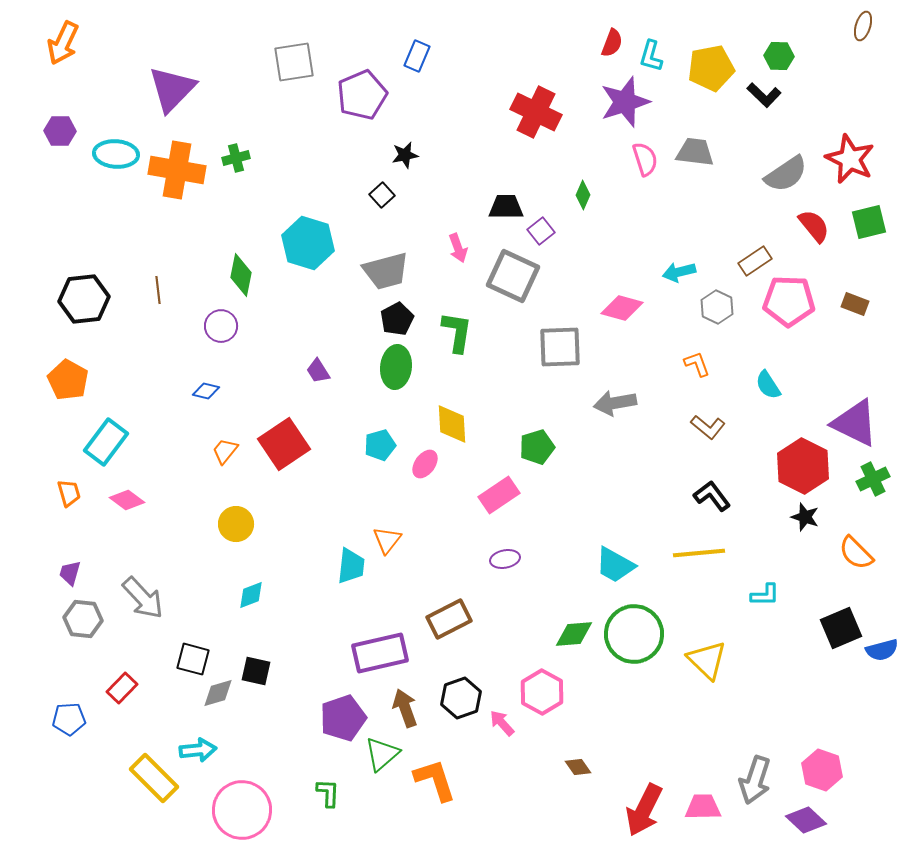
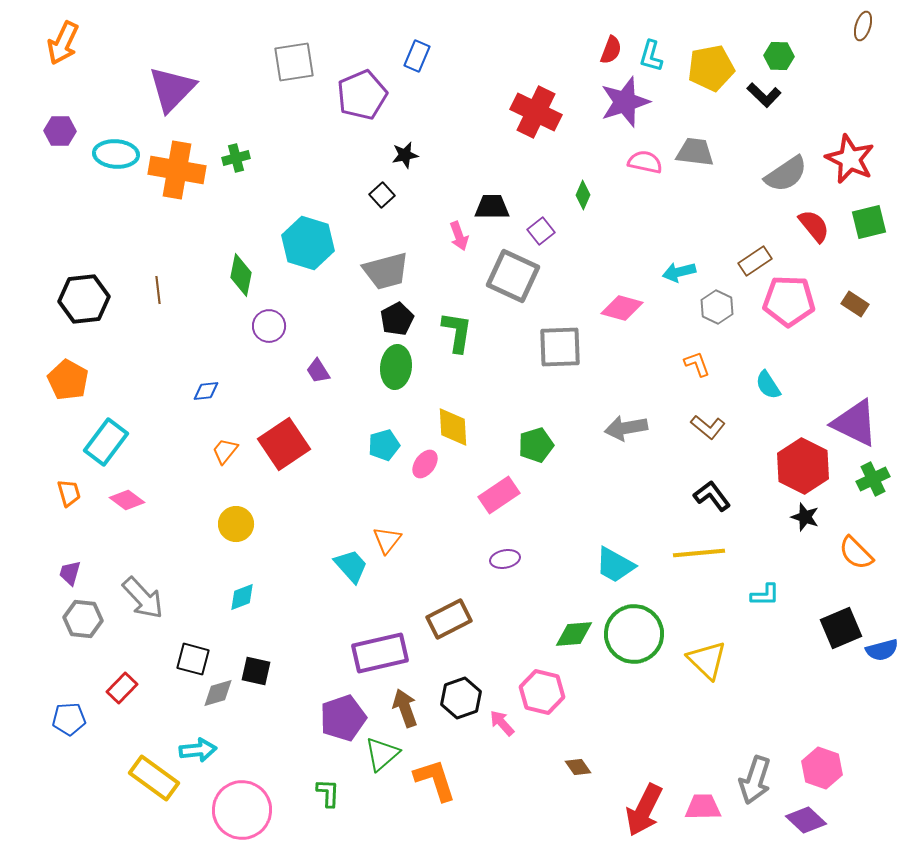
red semicircle at (612, 43): moved 1 px left, 7 px down
pink semicircle at (645, 159): moved 3 px down; rotated 60 degrees counterclockwise
black trapezoid at (506, 207): moved 14 px left
pink arrow at (458, 248): moved 1 px right, 12 px up
brown rectangle at (855, 304): rotated 12 degrees clockwise
purple circle at (221, 326): moved 48 px right
blue diamond at (206, 391): rotated 20 degrees counterclockwise
gray arrow at (615, 403): moved 11 px right, 25 px down
yellow diamond at (452, 424): moved 1 px right, 3 px down
cyan pentagon at (380, 445): moved 4 px right
green pentagon at (537, 447): moved 1 px left, 2 px up
cyan trapezoid at (351, 566): rotated 48 degrees counterclockwise
cyan diamond at (251, 595): moved 9 px left, 2 px down
pink hexagon at (542, 692): rotated 15 degrees counterclockwise
pink hexagon at (822, 770): moved 2 px up
yellow rectangle at (154, 778): rotated 9 degrees counterclockwise
